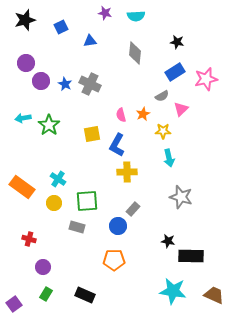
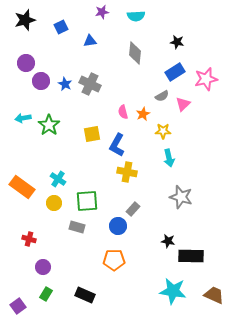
purple star at (105, 13): moved 3 px left, 1 px up; rotated 24 degrees counterclockwise
pink triangle at (181, 109): moved 2 px right, 5 px up
pink semicircle at (121, 115): moved 2 px right, 3 px up
yellow cross at (127, 172): rotated 12 degrees clockwise
purple square at (14, 304): moved 4 px right, 2 px down
